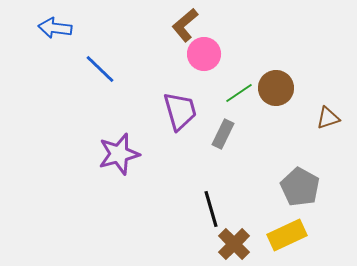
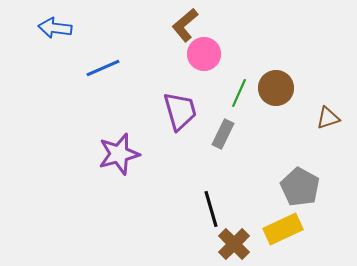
blue line: moved 3 px right, 1 px up; rotated 68 degrees counterclockwise
green line: rotated 32 degrees counterclockwise
yellow rectangle: moved 4 px left, 6 px up
